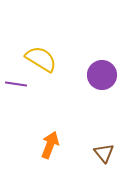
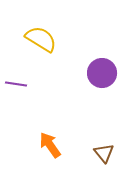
yellow semicircle: moved 20 px up
purple circle: moved 2 px up
orange arrow: rotated 56 degrees counterclockwise
